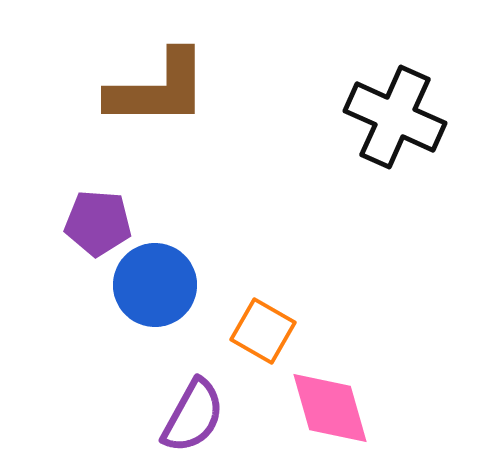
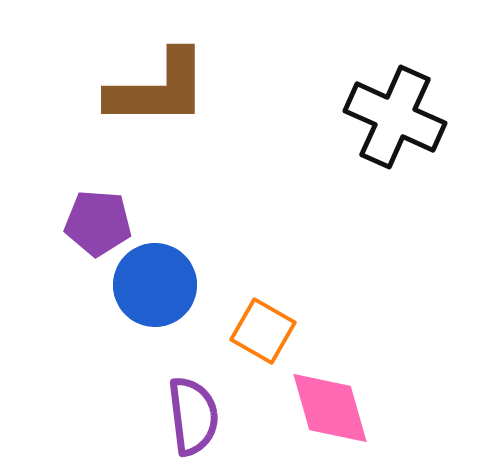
purple semicircle: rotated 36 degrees counterclockwise
